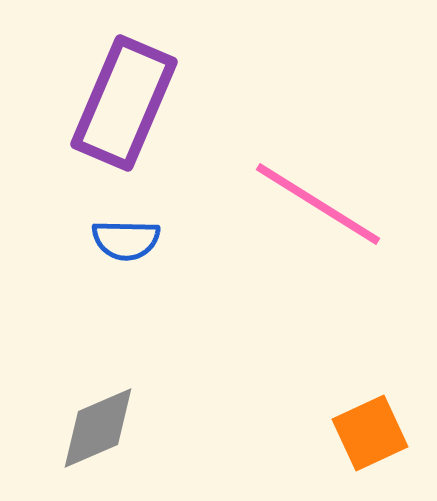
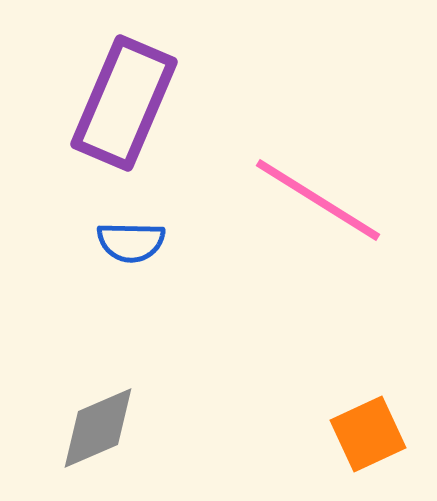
pink line: moved 4 px up
blue semicircle: moved 5 px right, 2 px down
orange square: moved 2 px left, 1 px down
